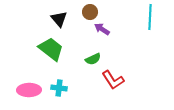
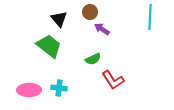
green trapezoid: moved 2 px left, 3 px up
